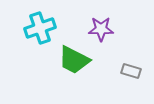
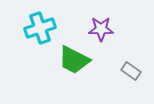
gray rectangle: rotated 18 degrees clockwise
